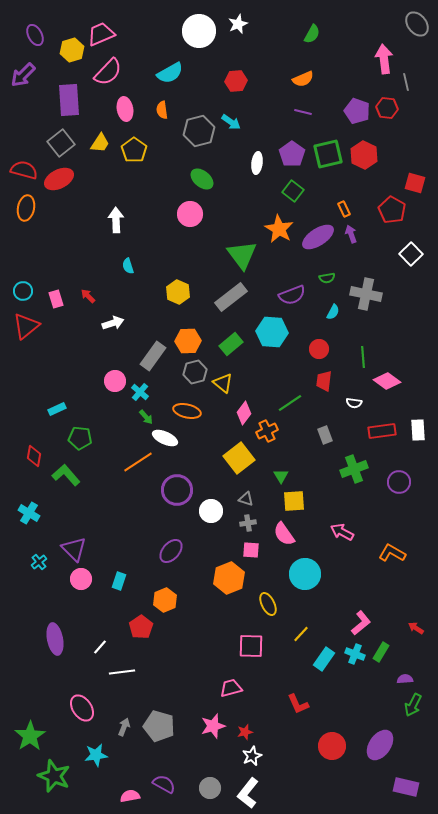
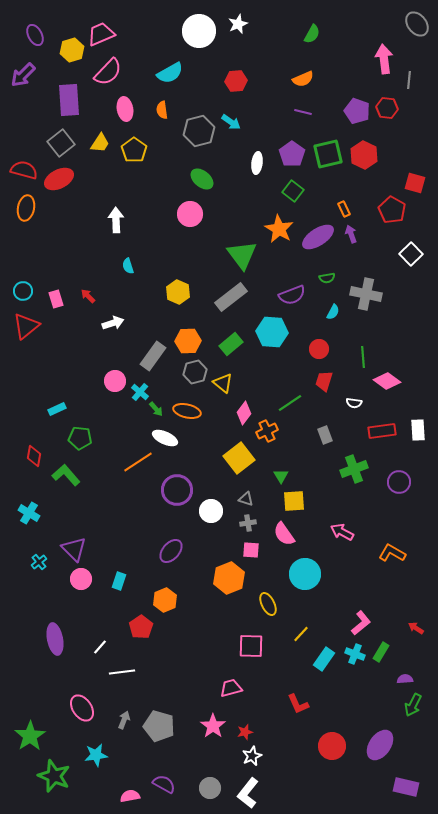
gray line at (406, 82): moved 3 px right, 2 px up; rotated 18 degrees clockwise
red trapezoid at (324, 381): rotated 10 degrees clockwise
green arrow at (146, 417): moved 10 px right, 8 px up
pink star at (213, 726): rotated 20 degrees counterclockwise
gray arrow at (124, 727): moved 7 px up
